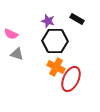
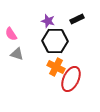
black rectangle: rotated 56 degrees counterclockwise
pink semicircle: rotated 32 degrees clockwise
